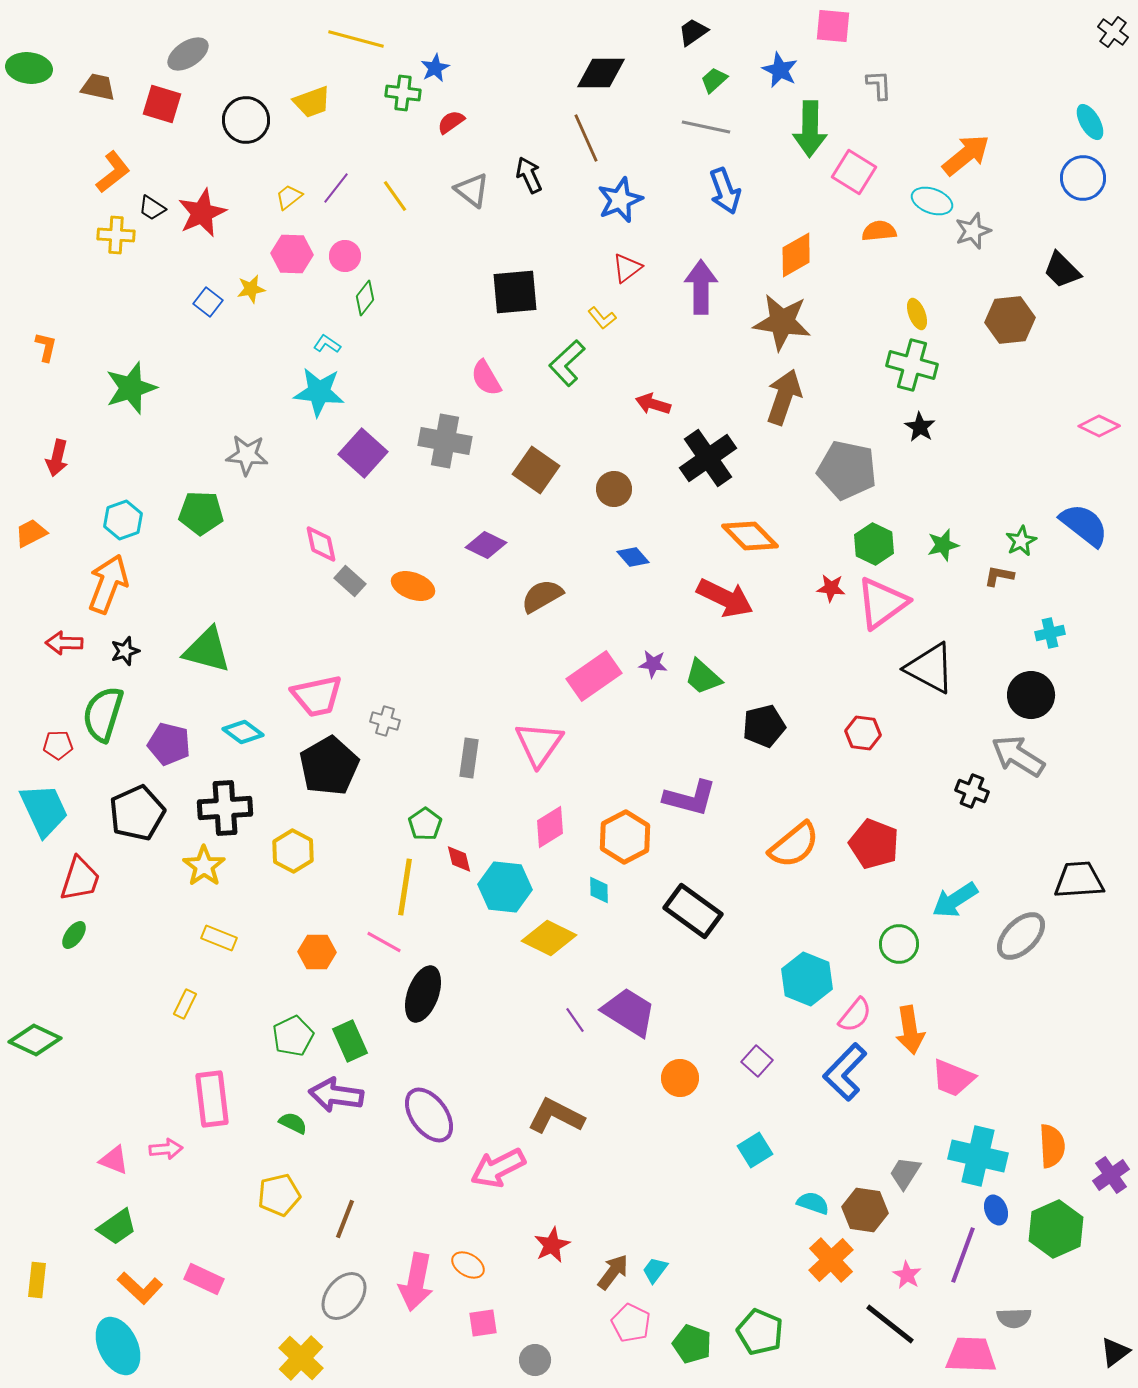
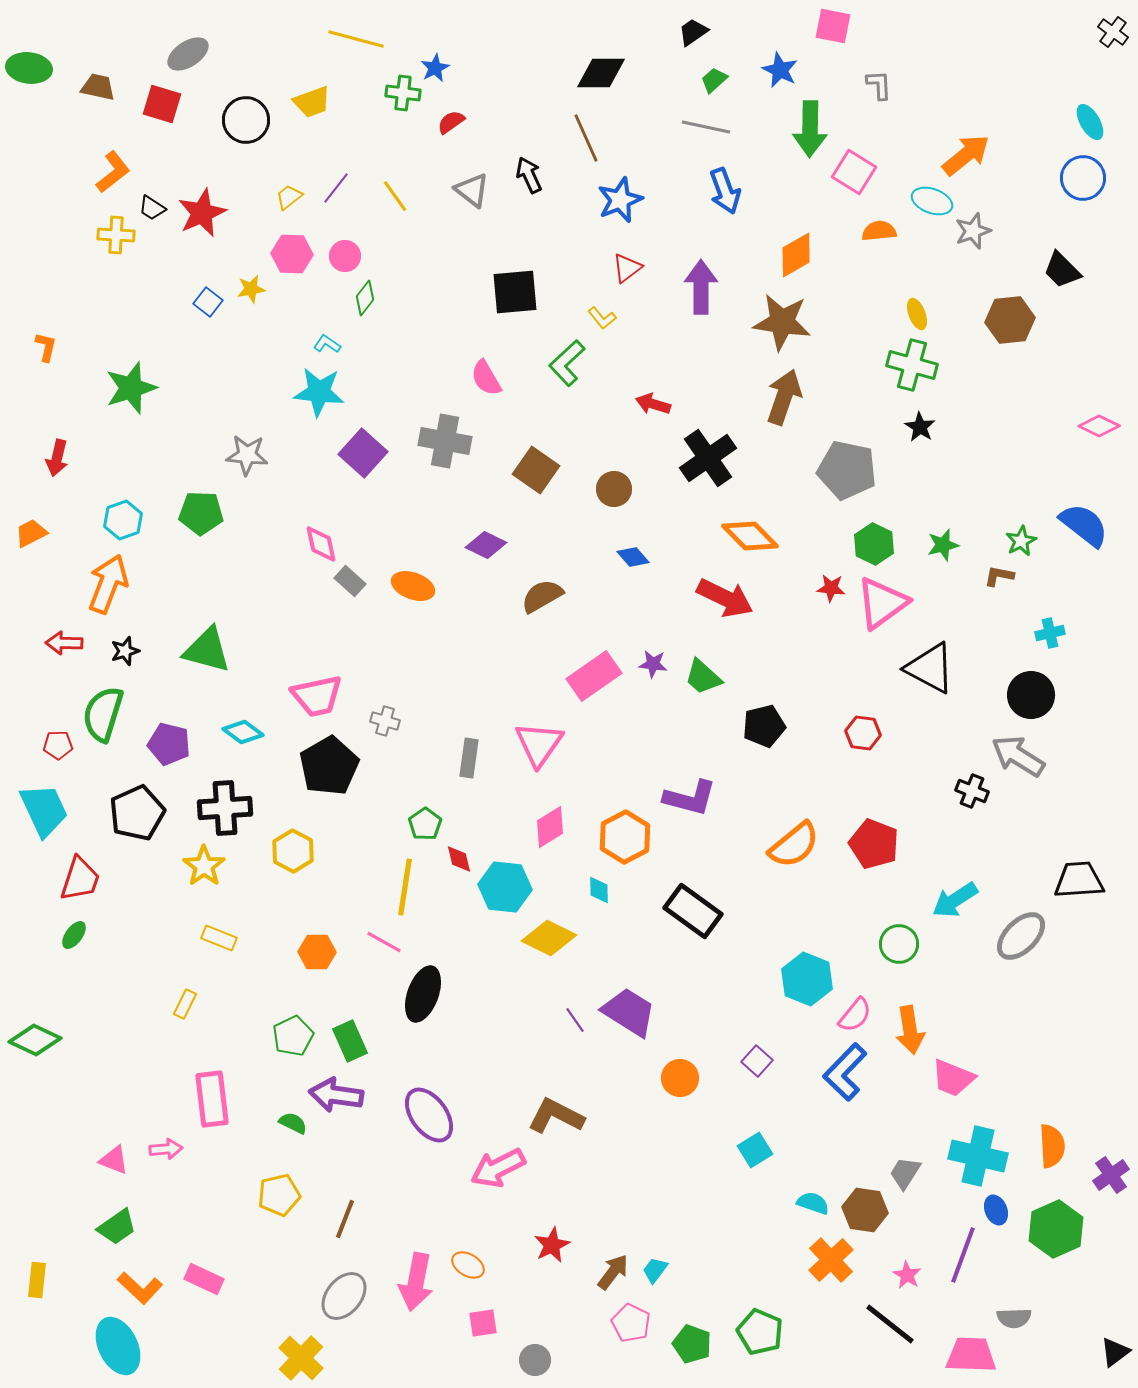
pink square at (833, 26): rotated 6 degrees clockwise
